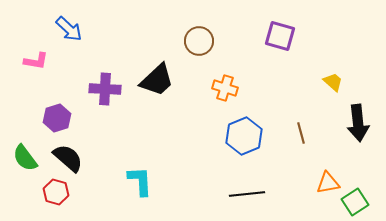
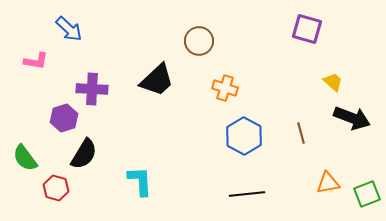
purple square: moved 27 px right, 7 px up
purple cross: moved 13 px left
purple hexagon: moved 7 px right
black arrow: moved 6 px left, 5 px up; rotated 63 degrees counterclockwise
blue hexagon: rotated 9 degrees counterclockwise
black semicircle: moved 16 px right, 4 px up; rotated 80 degrees clockwise
red hexagon: moved 4 px up
green square: moved 12 px right, 8 px up; rotated 12 degrees clockwise
